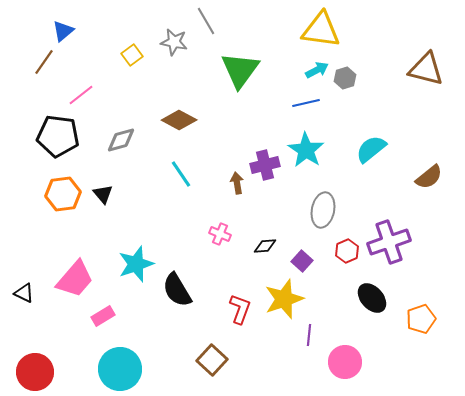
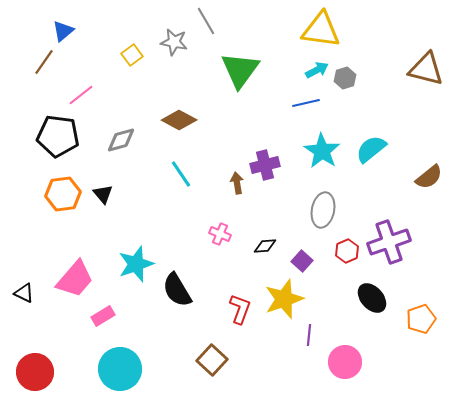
cyan star at (306, 150): moved 16 px right, 1 px down
